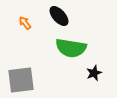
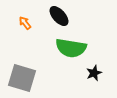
gray square: moved 1 px right, 2 px up; rotated 24 degrees clockwise
